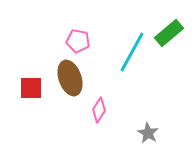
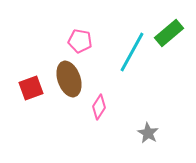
pink pentagon: moved 2 px right
brown ellipse: moved 1 px left, 1 px down
red square: rotated 20 degrees counterclockwise
pink diamond: moved 3 px up
